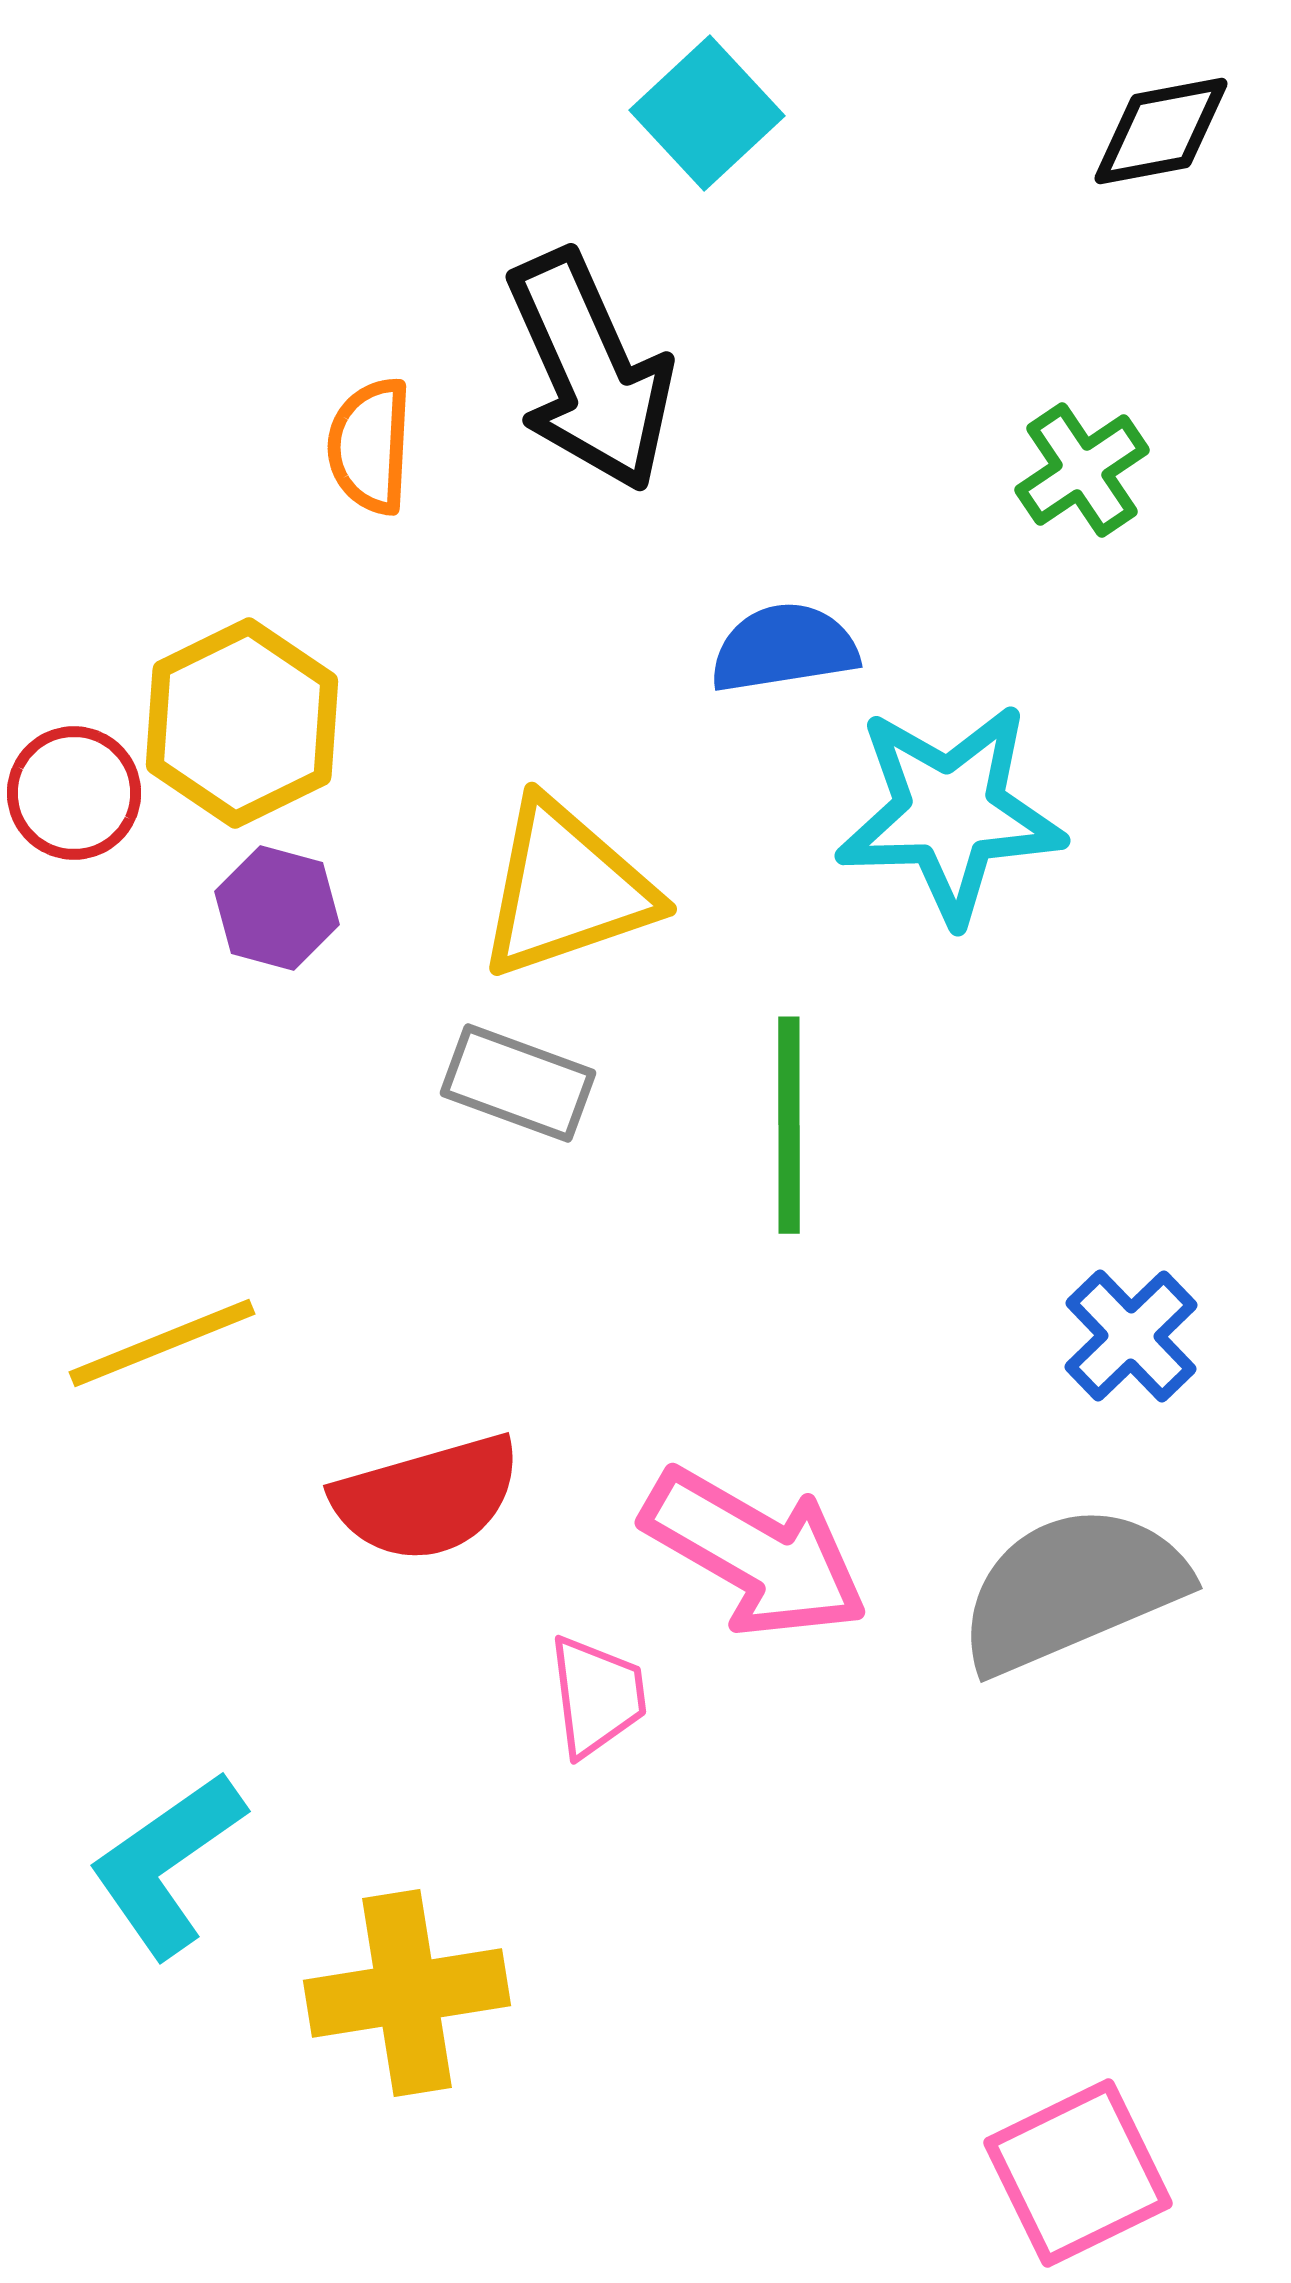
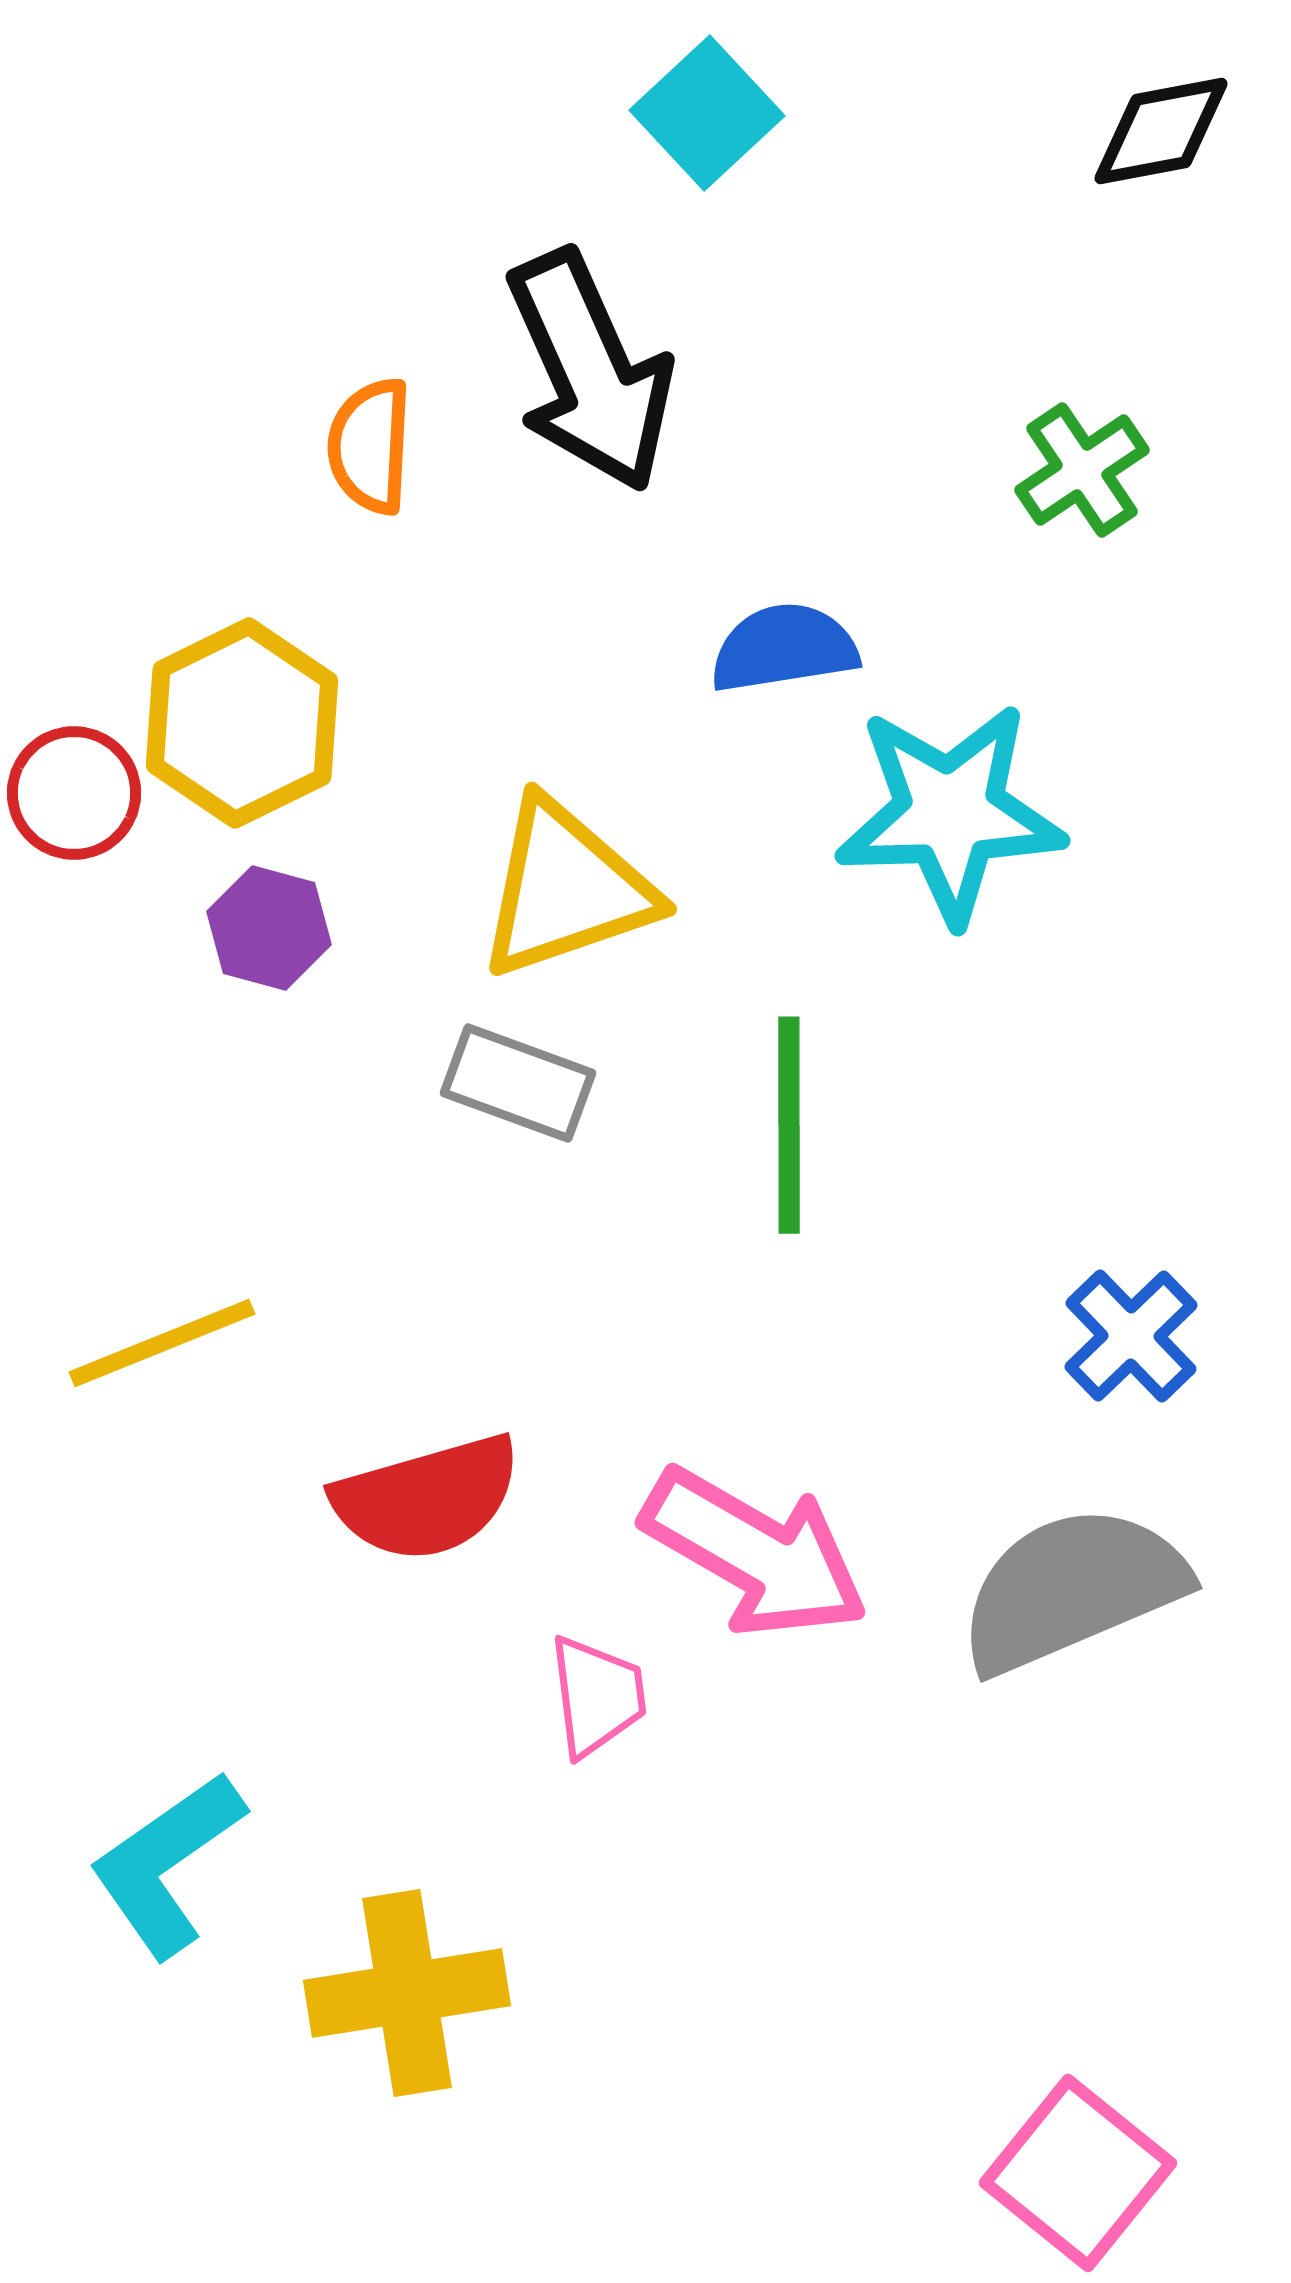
purple hexagon: moved 8 px left, 20 px down
pink square: rotated 25 degrees counterclockwise
